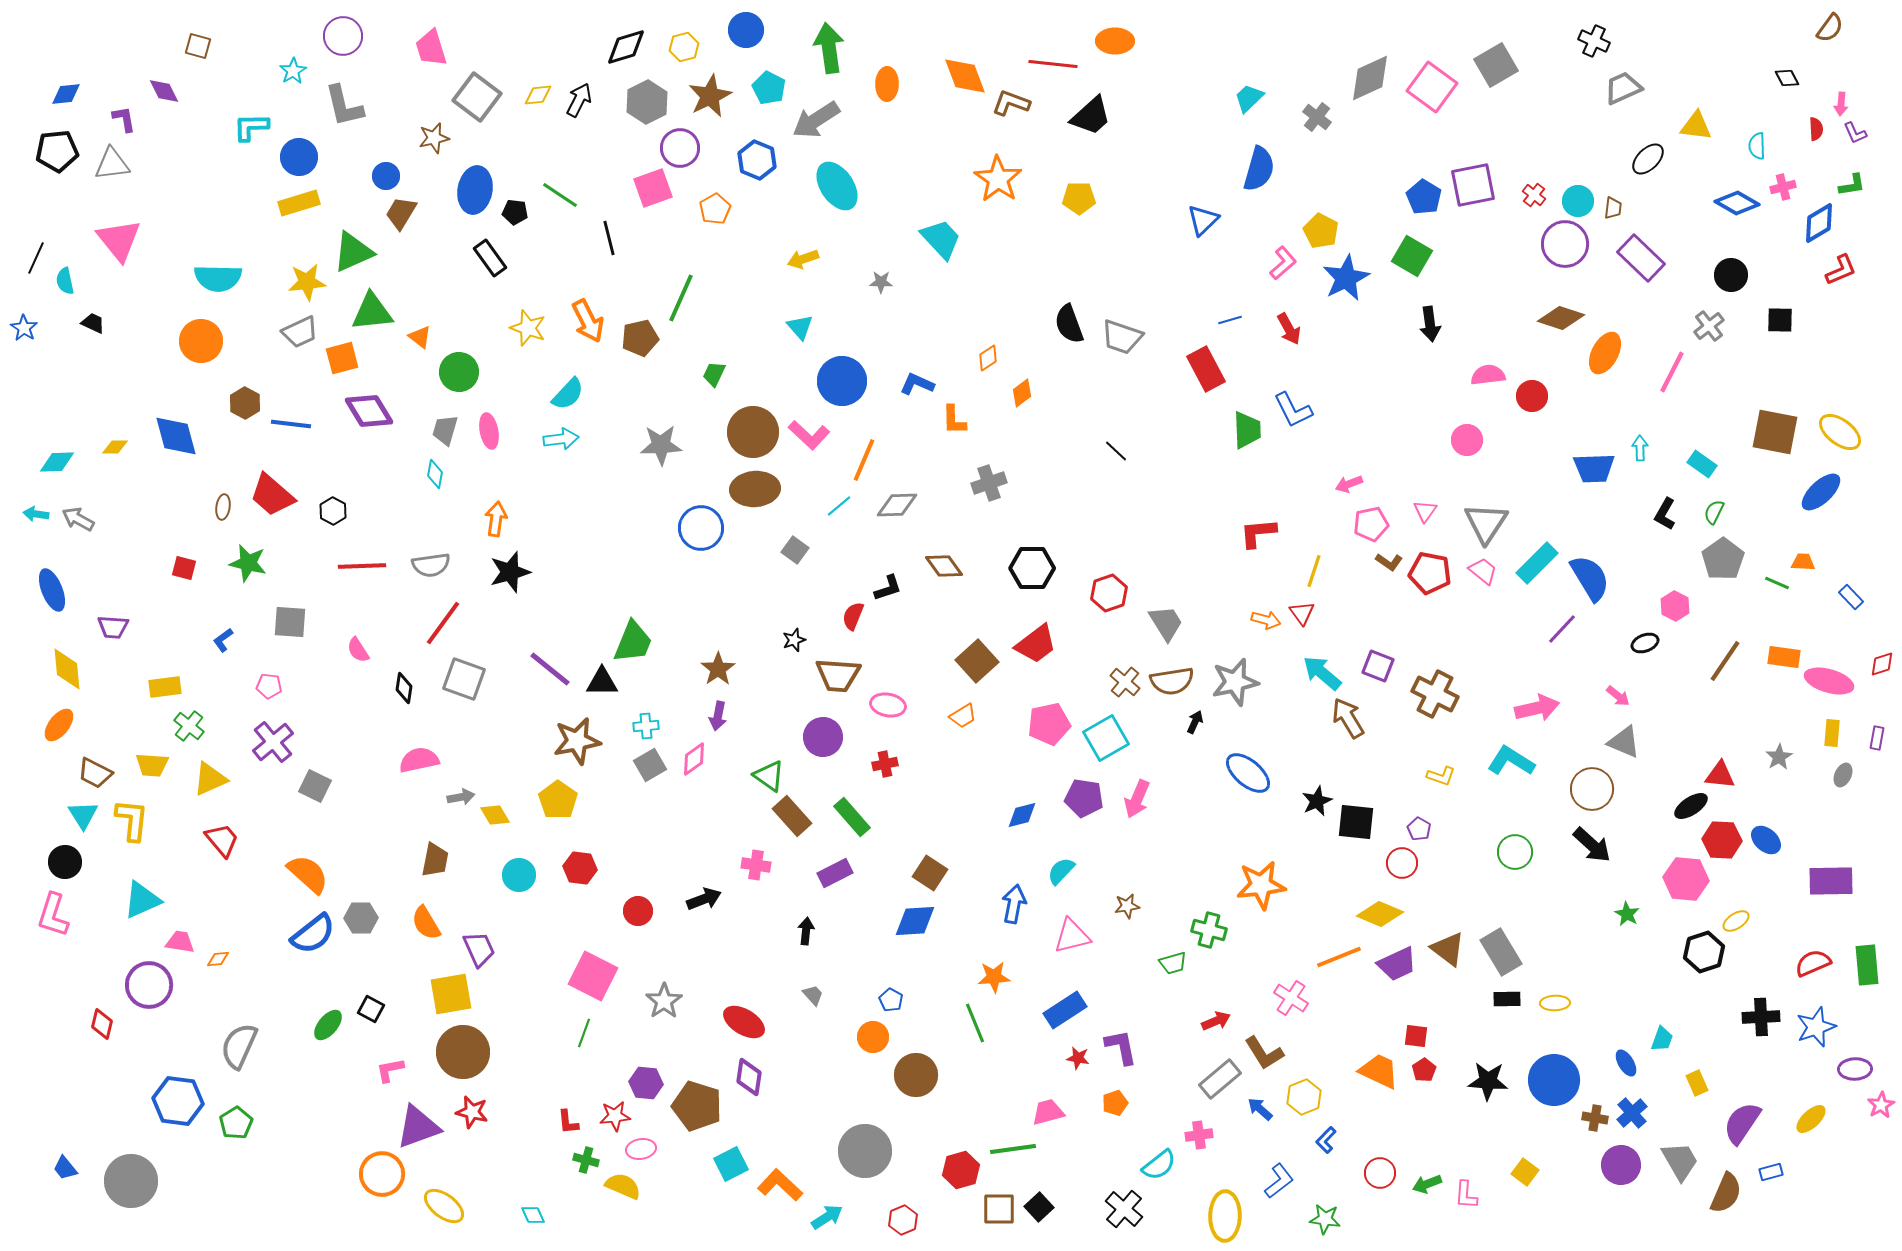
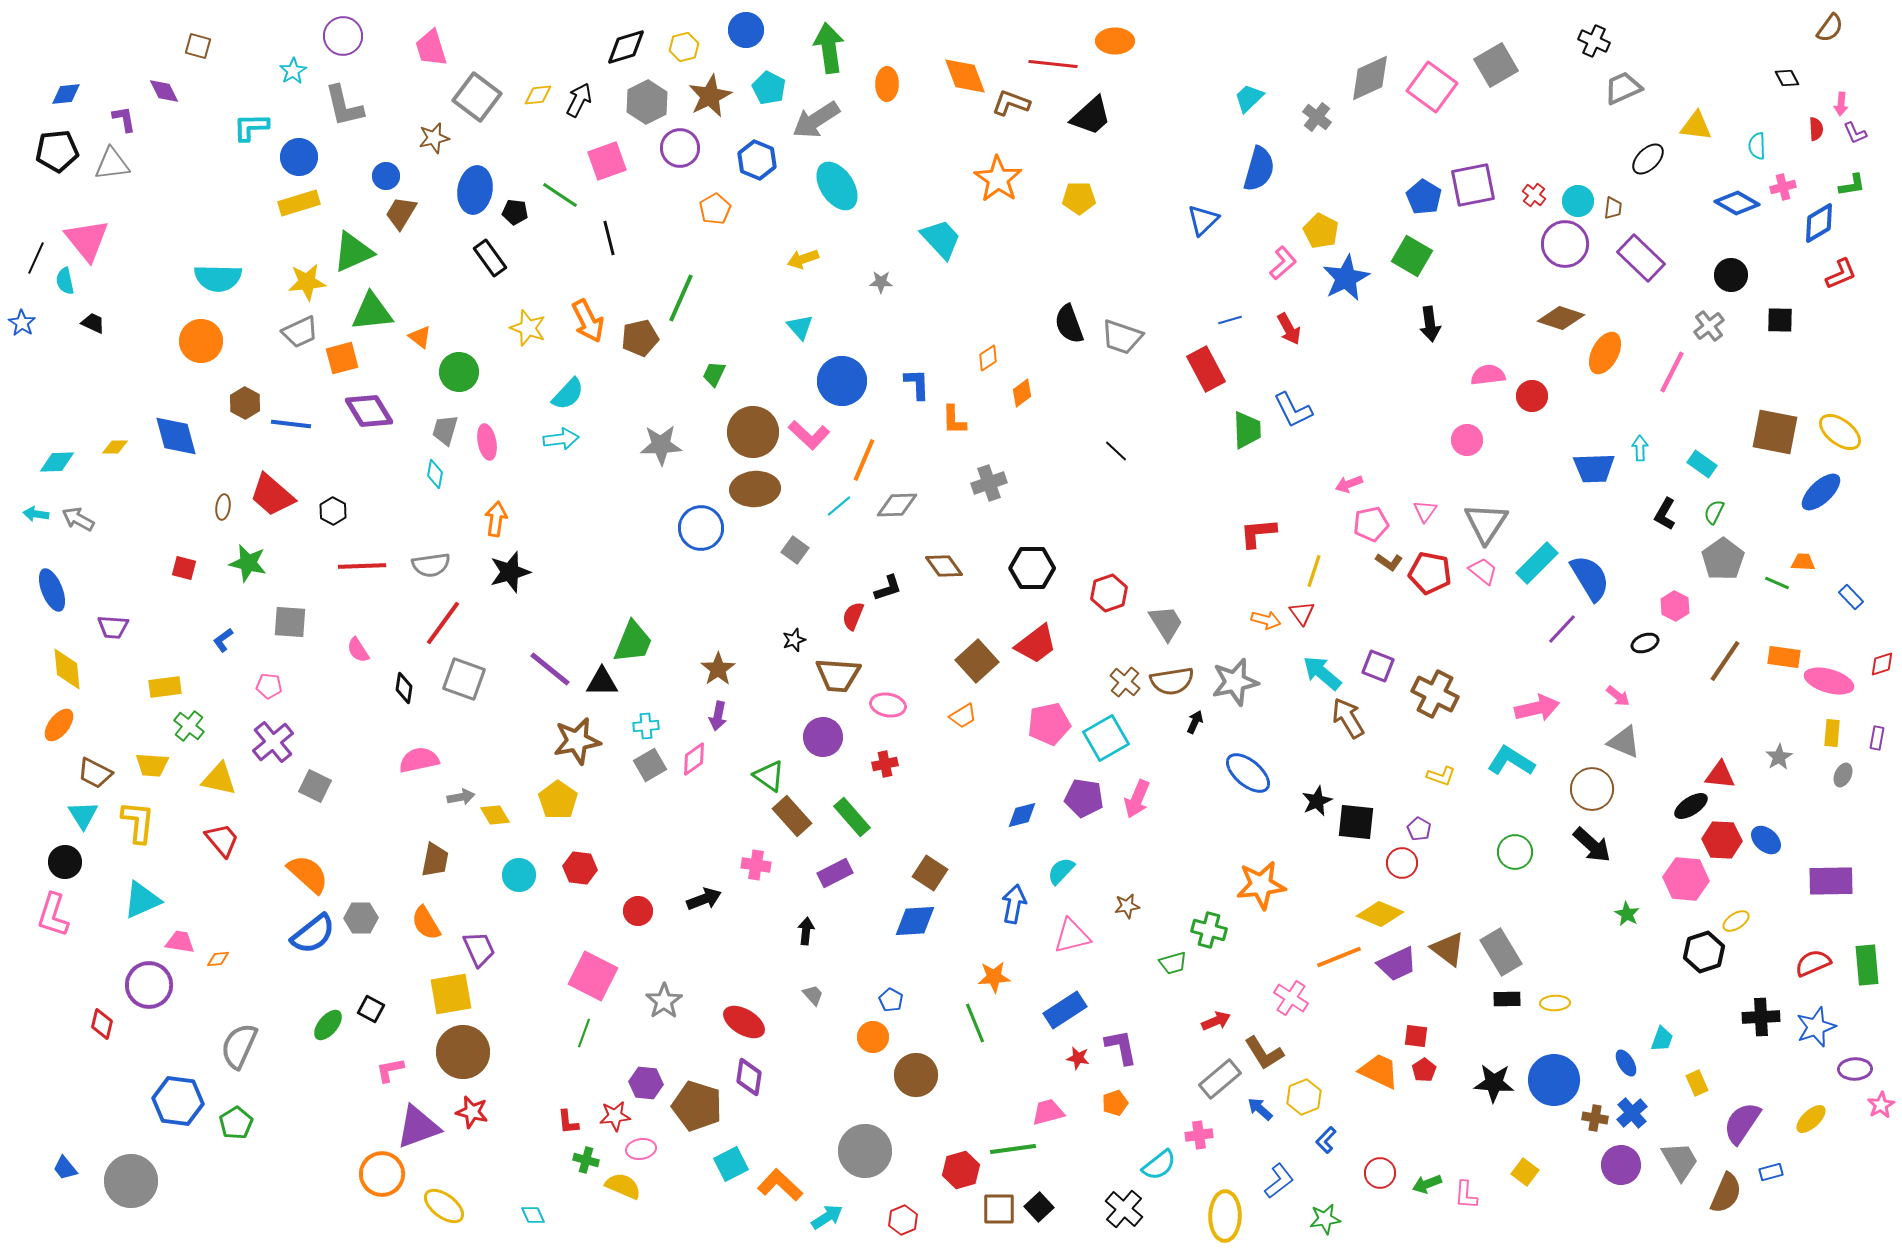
pink square at (653, 188): moved 46 px left, 27 px up
pink triangle at (119, 240): moved 32 px left
red L-shape at (1841, 270): moved 4 px down
blue star at (24, 328): moved 2 px left, 5 px up
blue L-shape at (917, 384): rotated 64 degrees clockwise
pink ellipse at (489, 431): moved 2 px left, 11 px down
yellow triangle at (210, 779): moved 9 px right; rotated 36 degrees clockwise
yellow L-shape at (132, 820): moved 6 px right, 2 px down
black star at (1488, 1081): moved 6 px right, 2 px down
green star at (1325, 1219): rotated 16 degrees counterclockwise
